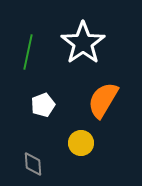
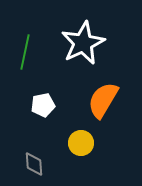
white star: rotated 9 degrees clockwise
green line: moved 3 px left
white pentagon: rotated 10 degrees clockwise
gray diamond: moved 1 px right
